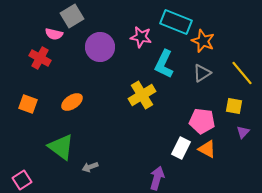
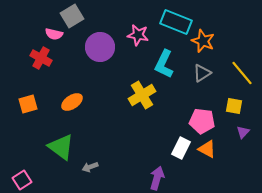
pink star: moved 3 px left, 2 px up
red cross: moved 1 px right
orange square: rotated 36 degrees counterclockwise
